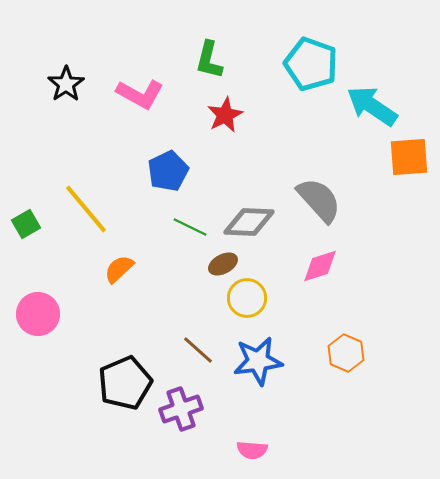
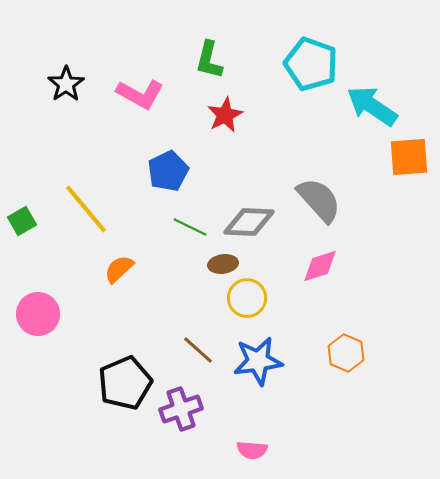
green square: moved 4 px left, 3 px up
brown ellipse: rotated 20 degrees clockwise
